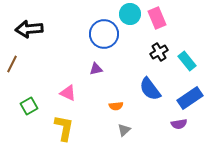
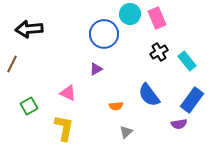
purple triangle: rotated 16 degrees counterclockwise
blue semicircle: moved 1 px left, 6 px down
blue rectangle: moved 2 px right, 2 px down; rotated 20 degrees counterclockwise
gray triangle: moved 2 px right, 2 px down
